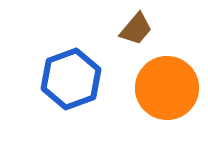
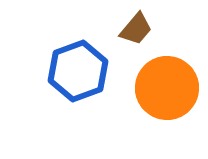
blue hexagon: moved 7 px right, 8 px up
